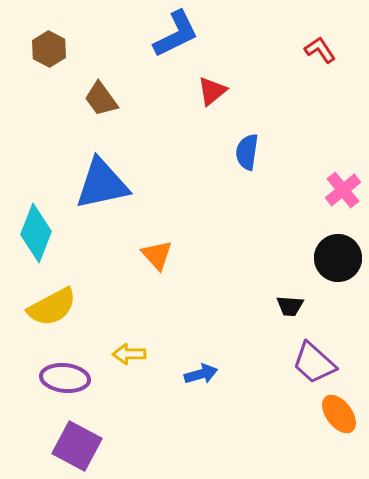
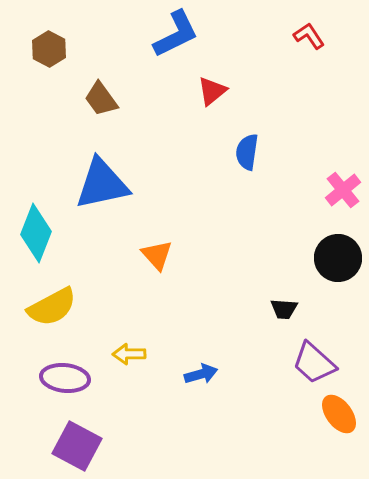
red L-shape: moved 11 px left, 14 px up
black trapezoid: moved 6 px left, 3 px down
